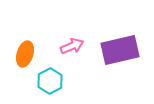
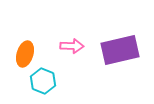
pink arrow: rotated 25 degrees clockwise
cyan hexagon: moved 7 px left; rotated 10 degrees counterclockwise
